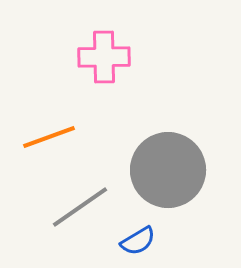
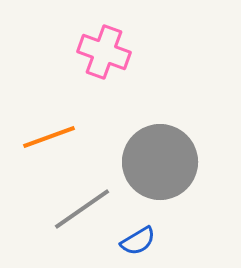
pink cross: moved 5 px up; rotated 21 degrees clockwise
gray circle: moved 8 px left, 8 px up
gray line: moved 2 px right, 2 px down
